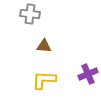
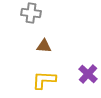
gray cross: moved 1 px right, 1 px up
purple cross: rotated 24 degrees counterclockwise
